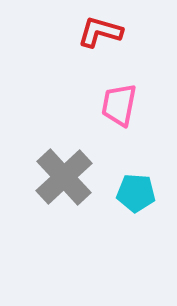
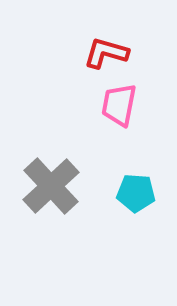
red L-shape: moved 6 px right, 21 px down
gray cross: moved 13 px left, 9 px down
